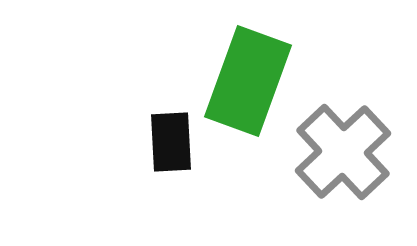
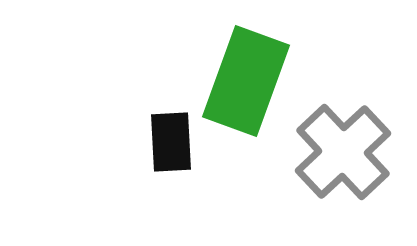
green rectangle: moved 2 px left
